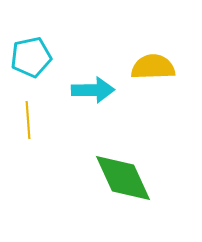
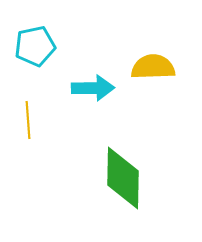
cyan pentagon: moved 4 px right, 11 px up
cyan arrow: moved 2 px up
green diamond: rotated 26 degrees clockwise
